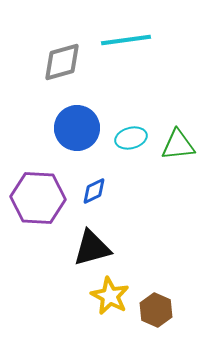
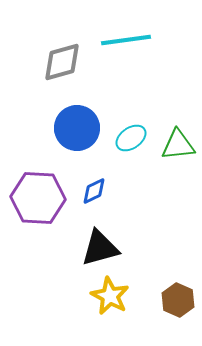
cyan ellipse: rotated 20 degrees counterclockwise
black triangle: moved 8 px right
brown hexagon: moved 22 px right, 10 px up
